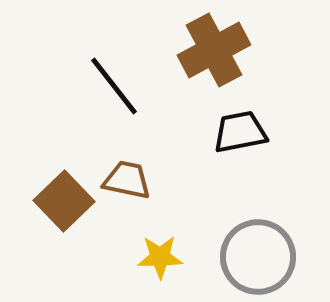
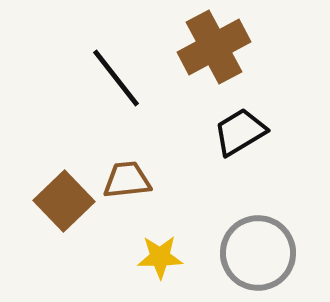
brown cross: moved 3 px up
black line: moved 2 px right, 8 px up
black trapezoid: rotated 20 degrees counterclockwise
brown trapezoid: rotated 18 degrees counterclockwise
gray circle: moved 4 px up
